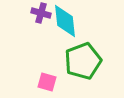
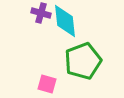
pink square: moved 2 px down
